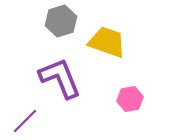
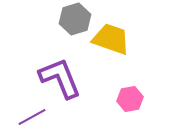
gray hexagon: moved 14 px right, 2 px up
yellow trapezoid: moved 4 px right, 3 px up
purple line: moved 7 px right, 4 px up; rotated 16 degrees clockwise
